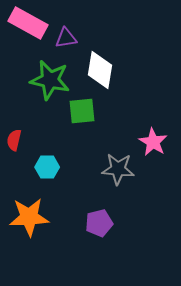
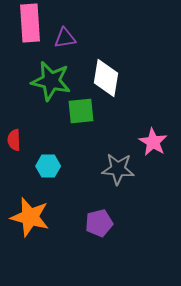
pink rectangle: moved 2 px right; rotated 57 degrees clockwise
purple triangle: moved 1 px left
white diamond: moved 6 px right, 8 px down
green star: moved 1 px right, 1 px down
green square: moved 1 px left
red semicircle: rotated 15 degrees counterclockwise
cyan hexagon: moved 1 px right, 1 px up
orange star: moved 1 px right; rotated 18 degrees clockwise
